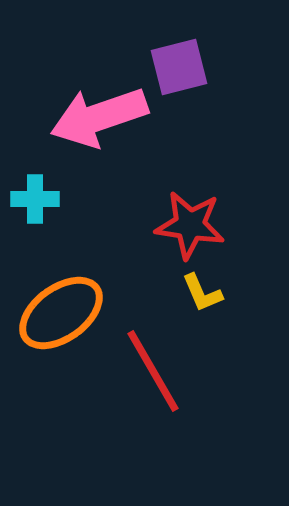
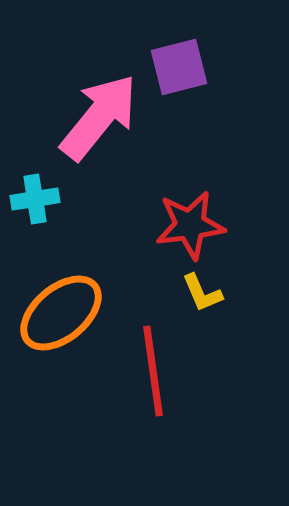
pink arrow: rotated 148 degrees clockwise
cyan cross: rotated 9 degrees counterclockwise
red star: rotated 16 degrees counterclockwise
orange ellipse: rotated 4 degrees counterclockwise
red line: rotated 22 degrees clockwise
